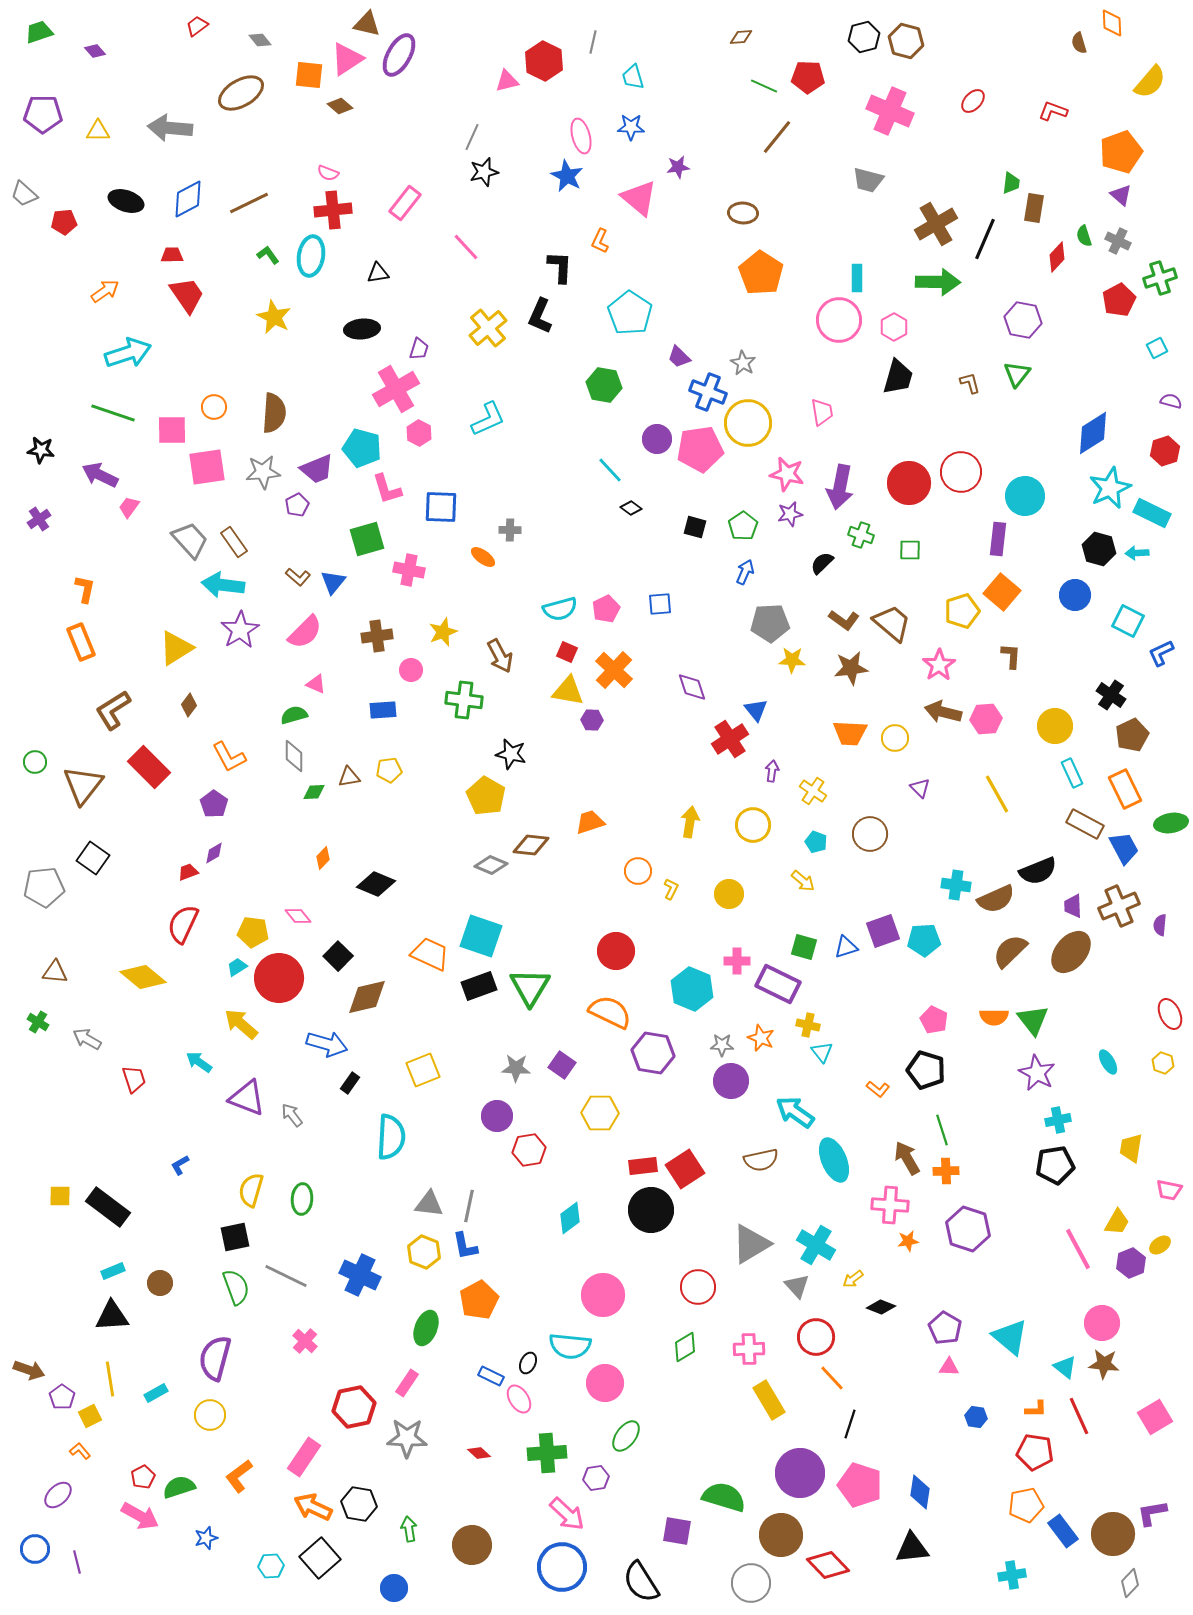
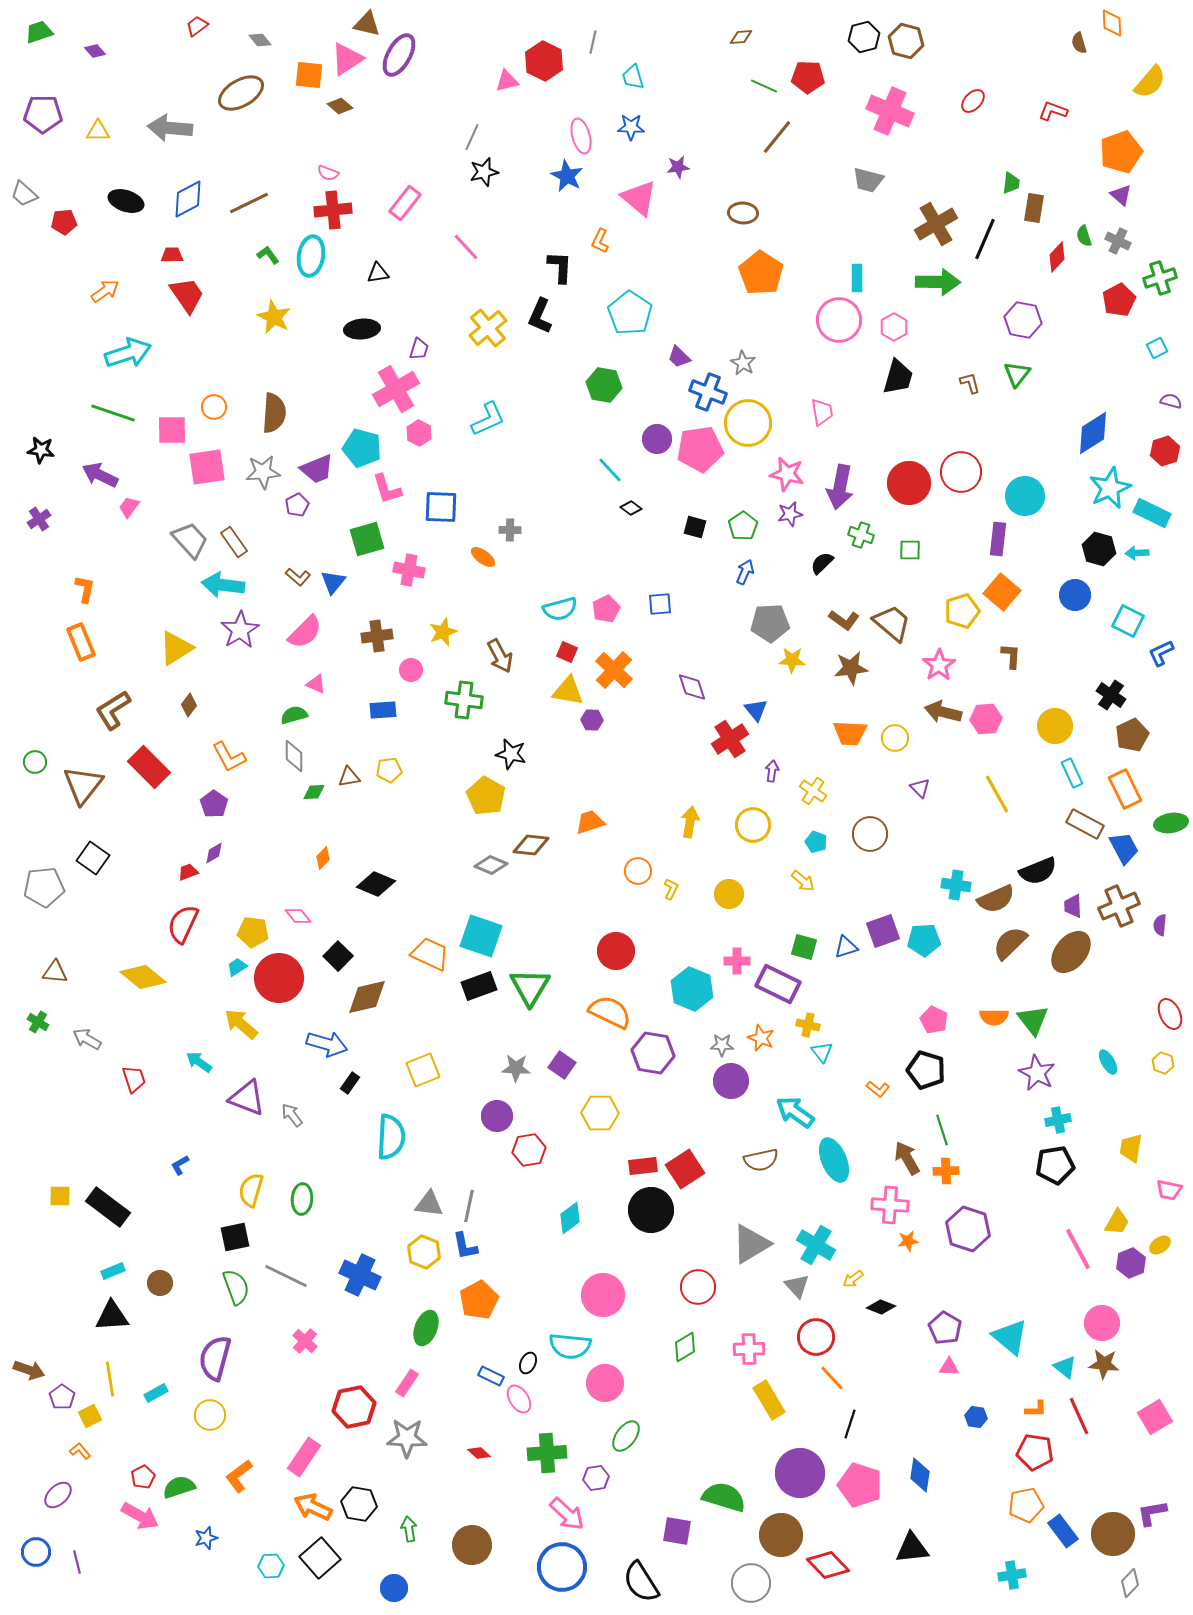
brown semicircle at (1010, 951): moved 8 px up
blue diamond at (920, 1492): moved 17 px up
blue circle at (35, 1549): moved 1 px right, 3 px down
